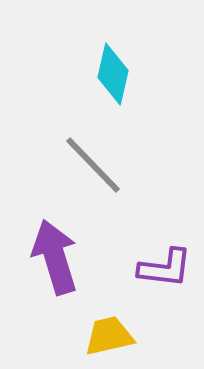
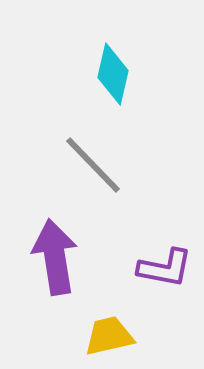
purple arrow: rotated 8 degrees clockwise
purple L-shape: rotated 4 degrees clockwise
